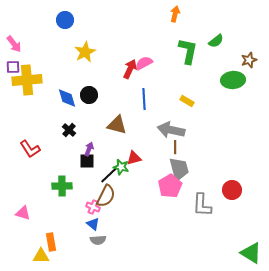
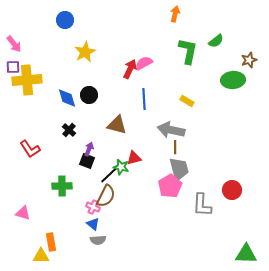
black square: rotated 21 degrees clockwise
green triangle: moved 5 px left, 1 px down; rotated 30 degrees counterclockwise
